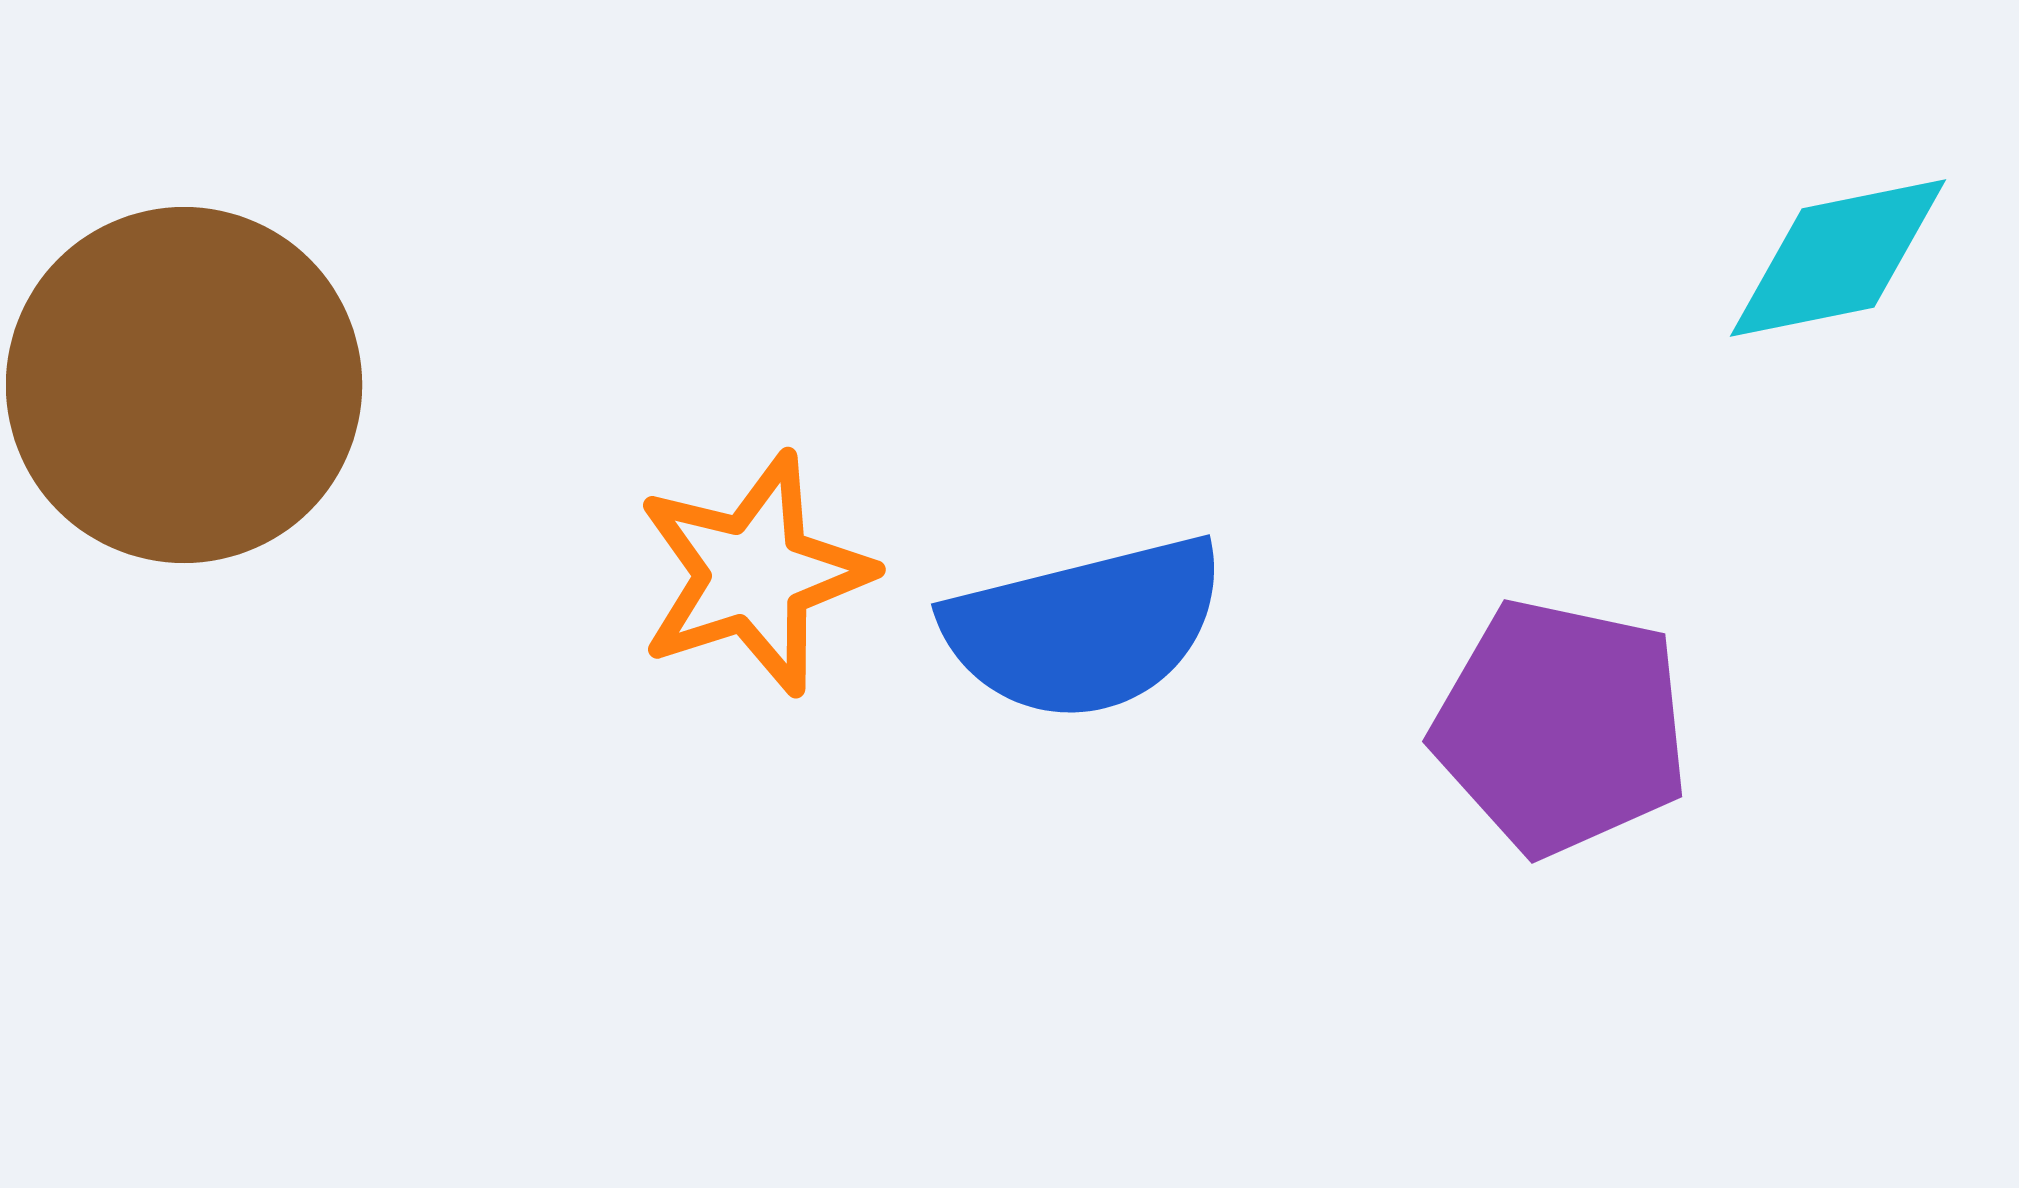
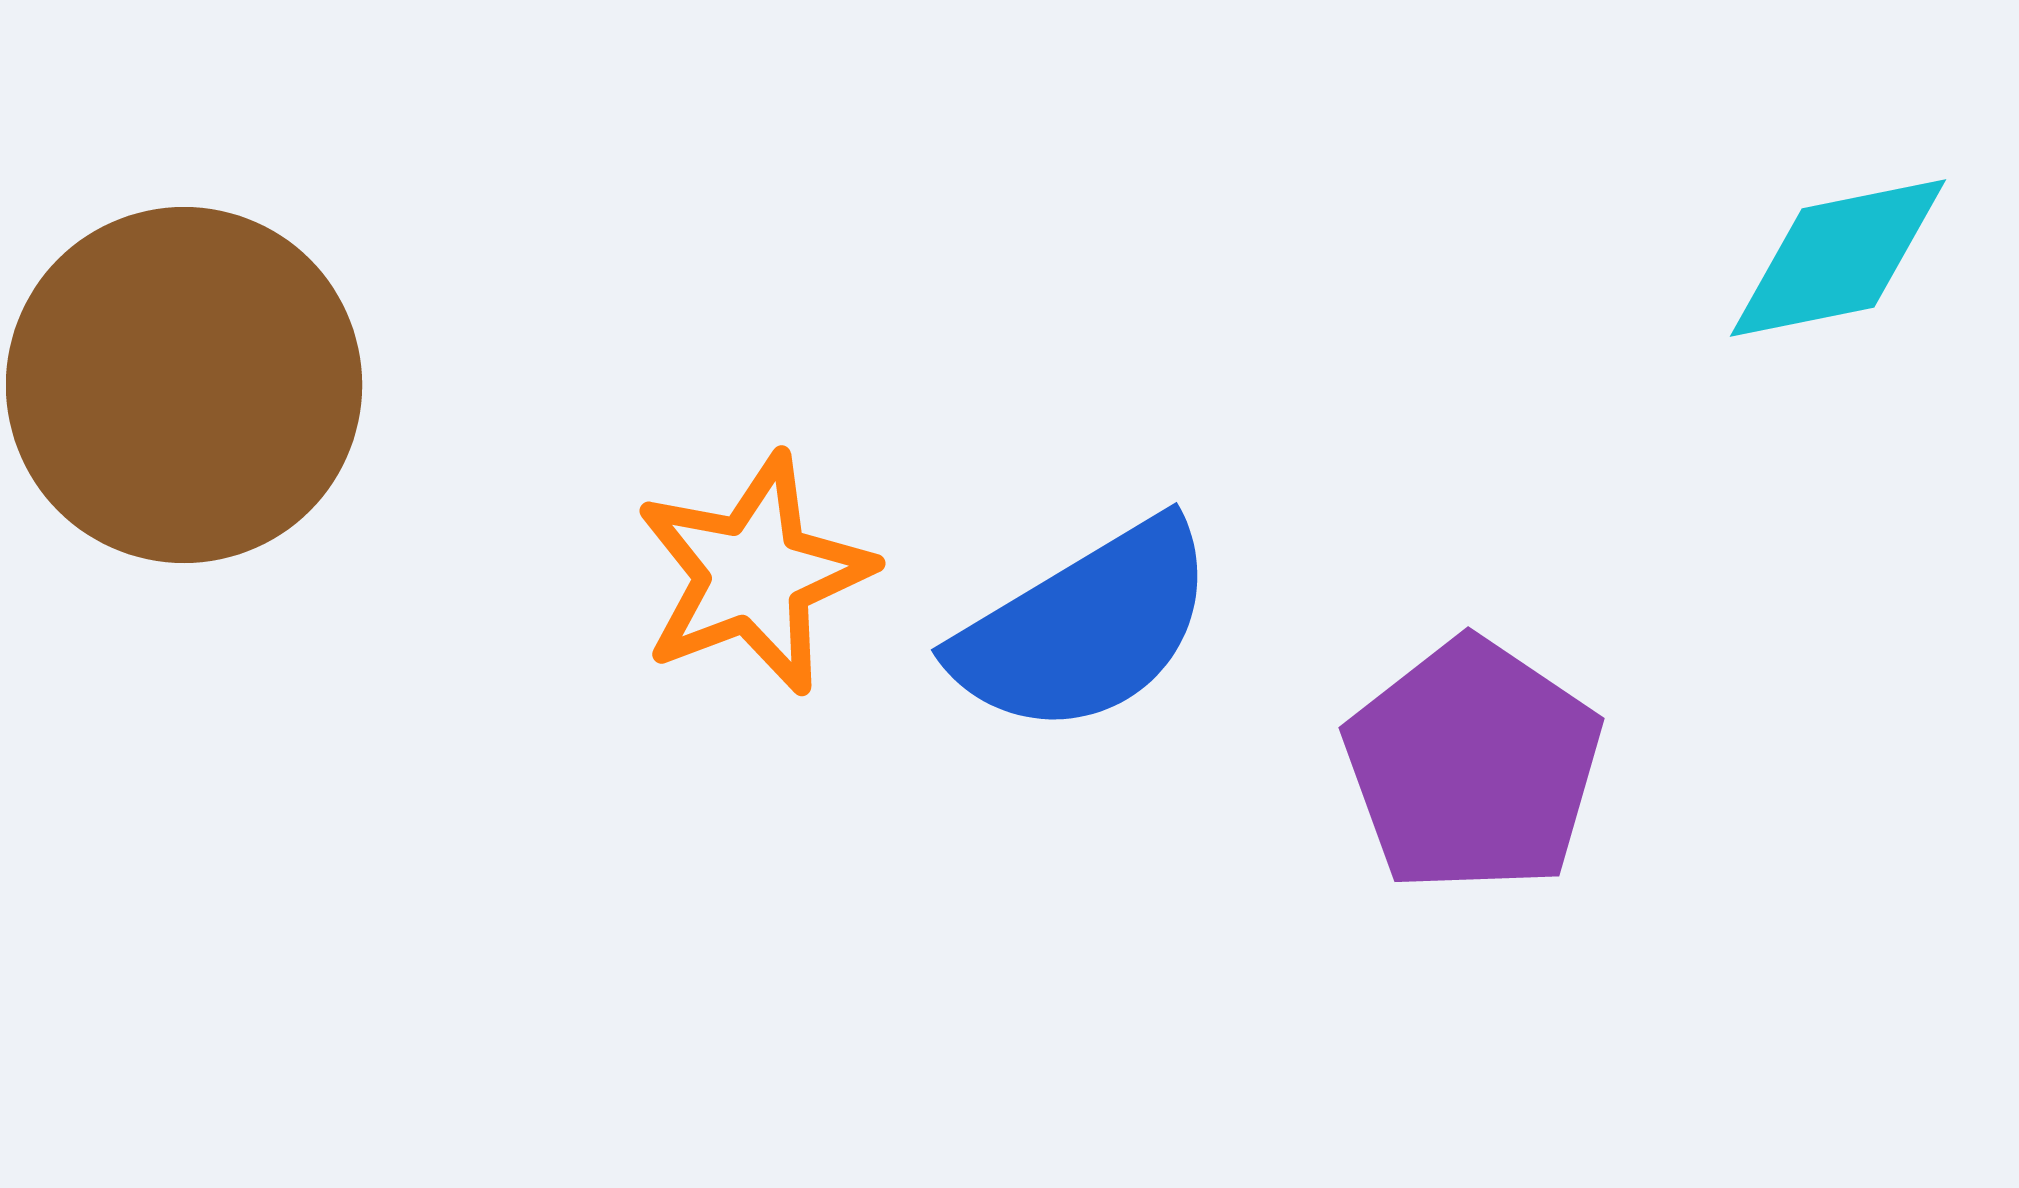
orange star: rotated 3 degrees counterclockwise
blue semicircle: rotated 17 degrees counterclockwise
purple pentagon: moved 88 px left, 39 px down; rotated 22 degrees clockwise
